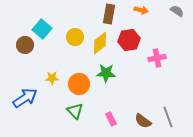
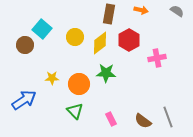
red hexagon: rotated 20 degrees counterclockwise
blue arrow: moved 1 px left, 2 px down
